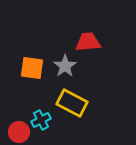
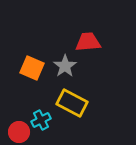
orange square: rotated 15 degrees clockwise
